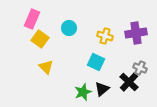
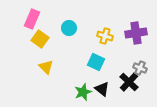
black triangle: rotated 42 degrees counterclockwise
